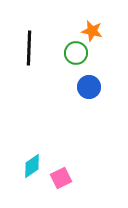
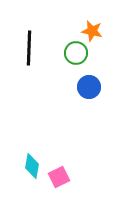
cyan diamond: rotated 45 degrees counterclockwise
pink square: moved 2 px left, 1 px up
